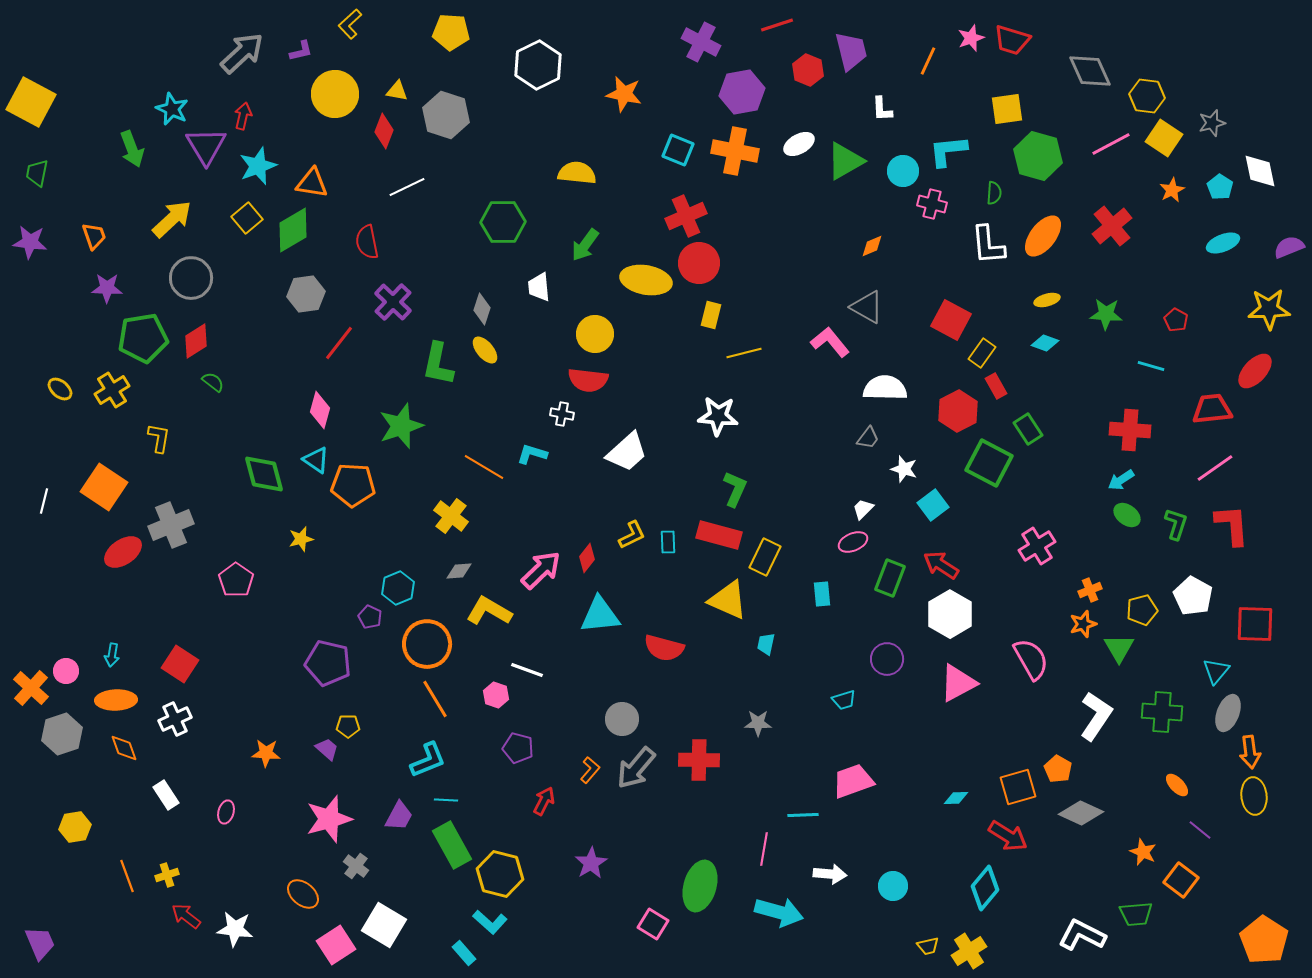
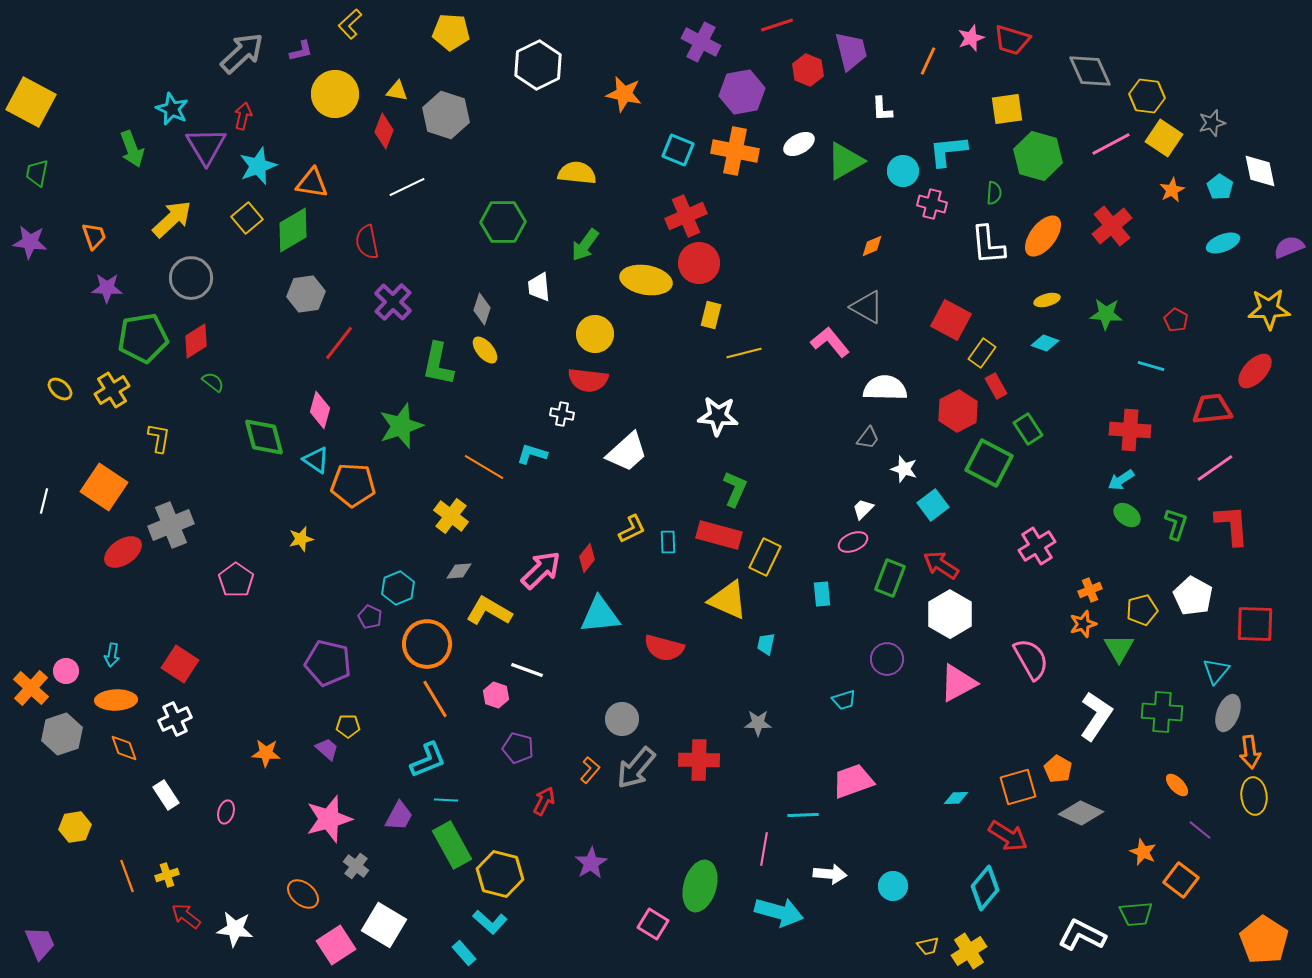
green diamond at (264, 474): moved 37 px up
yellow L-shape at (632, 535): moved 6 px up
